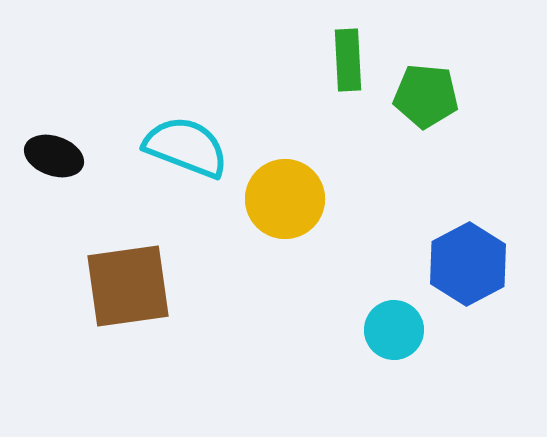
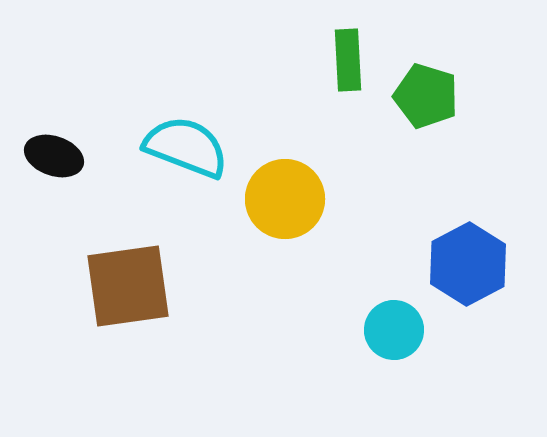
green pentagon: rotated 12 degrees clockwise
